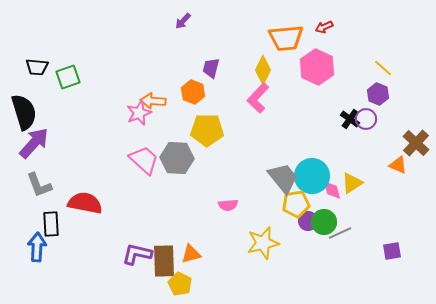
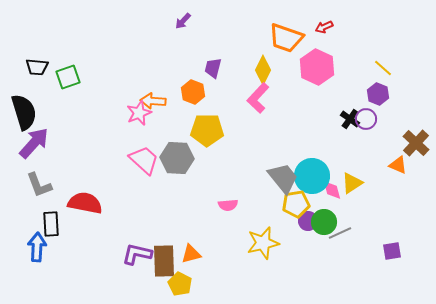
orange trapezoid at (286, 38): rotated 24 degrees clockwise
purple trapezoid at (211, 68): moved 2 px right
